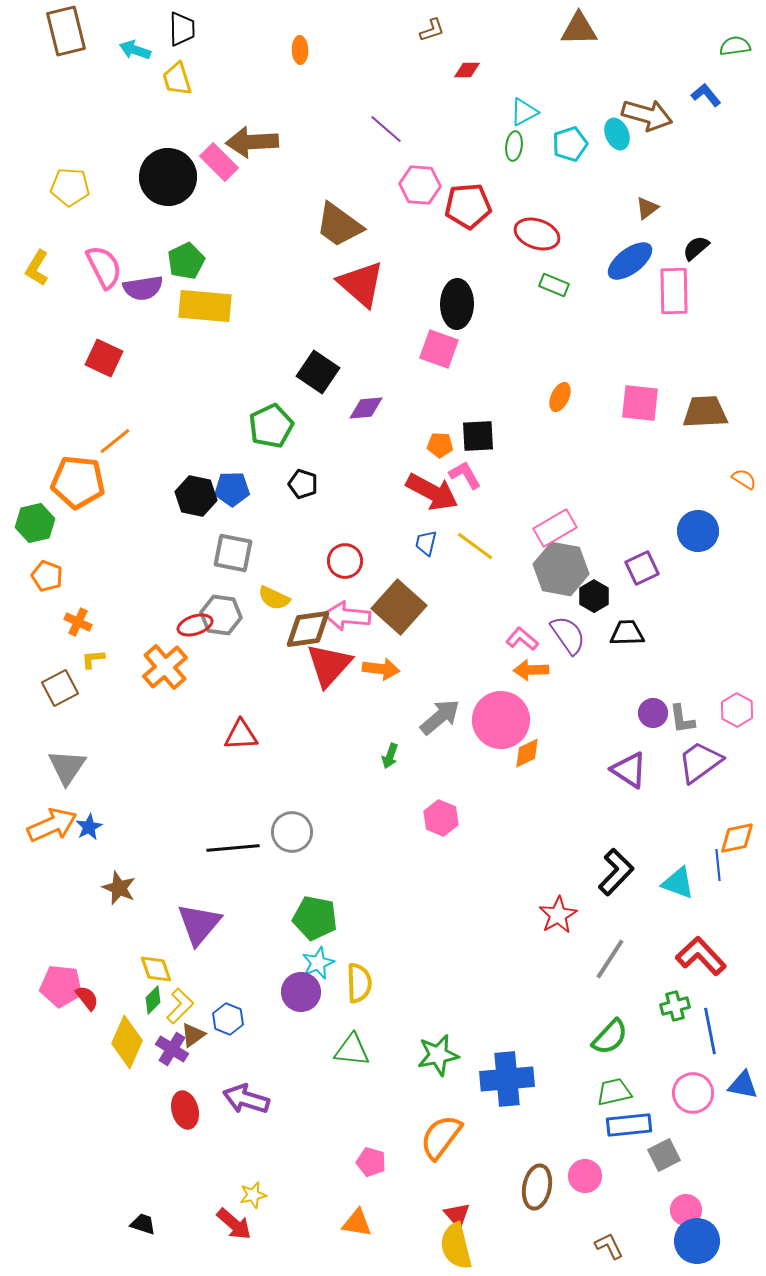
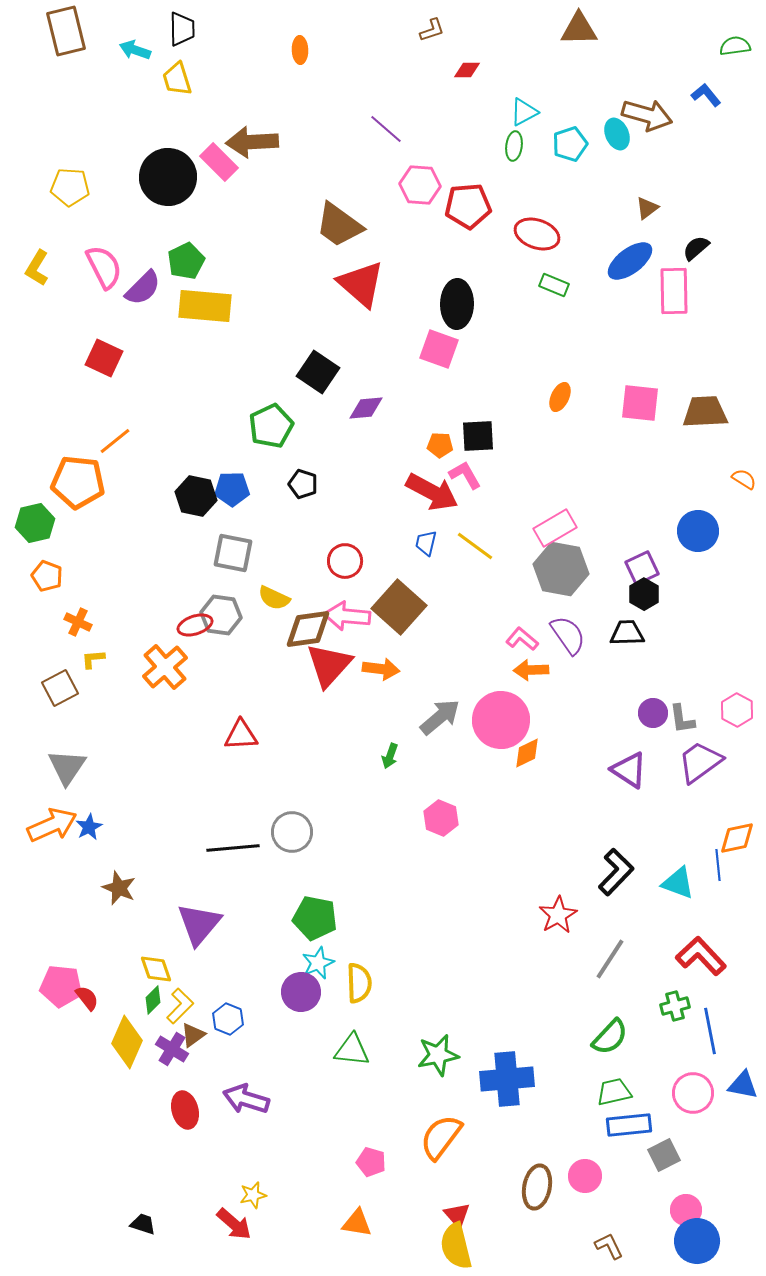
purple semicircle at (143, 288): rotated 36 degrees counterclockwise
black hexagon at (594, 596): moved 50 px right, 2 px up
